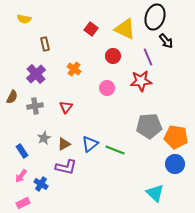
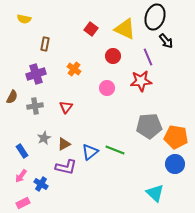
brown rectangle: rotated 24 degrees clockwise
purple cross: rotated 24 degrees clockwise
blue triangle: moved 8 px down
